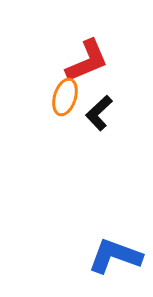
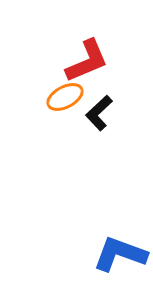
orange ellipse: rotated 45 degrees clockwise
blue L-shape: moved 5 px right, 2 px up
